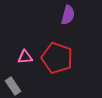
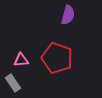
pink triangle: moved 4 px left, 3 px down
gray rectangle: moved 3 px up
